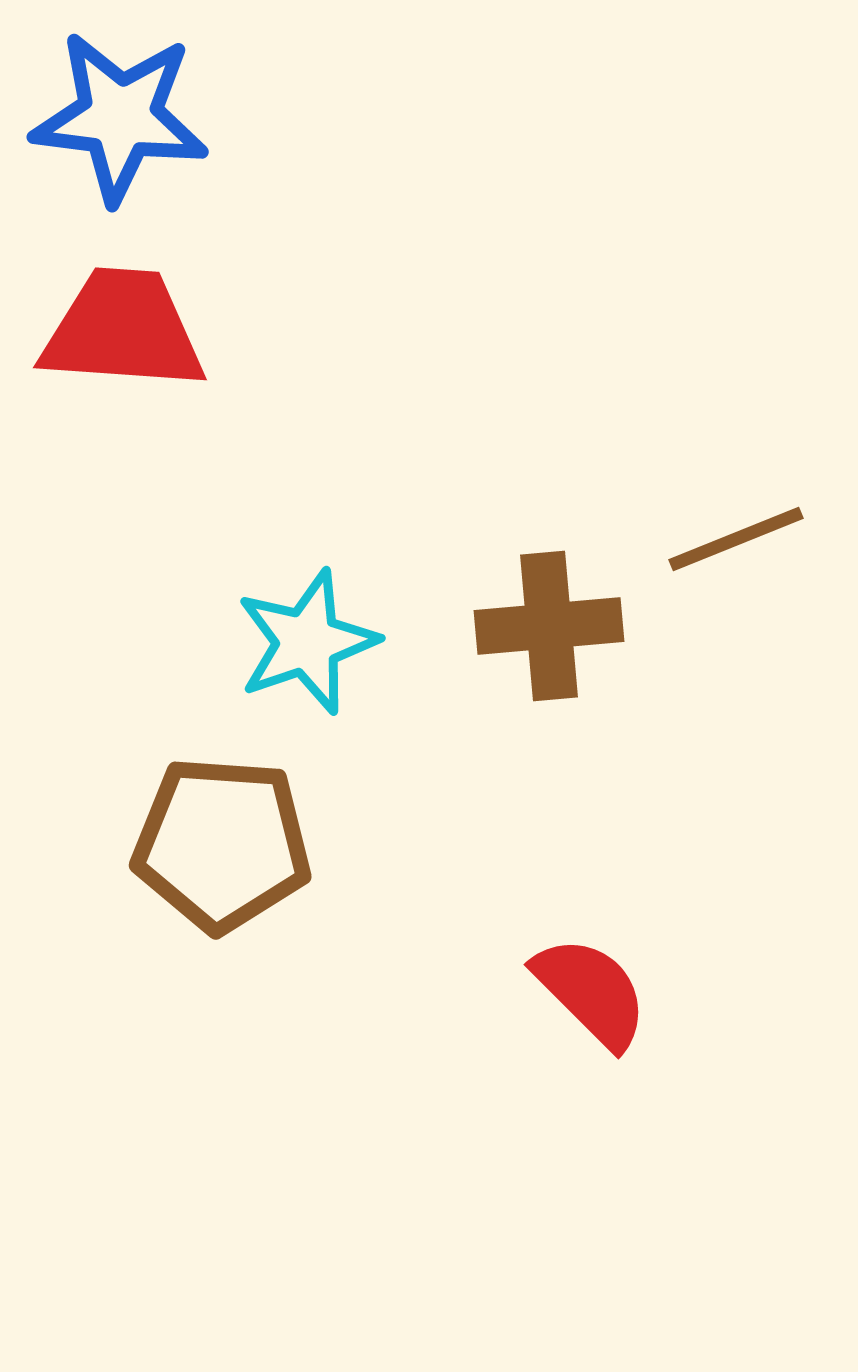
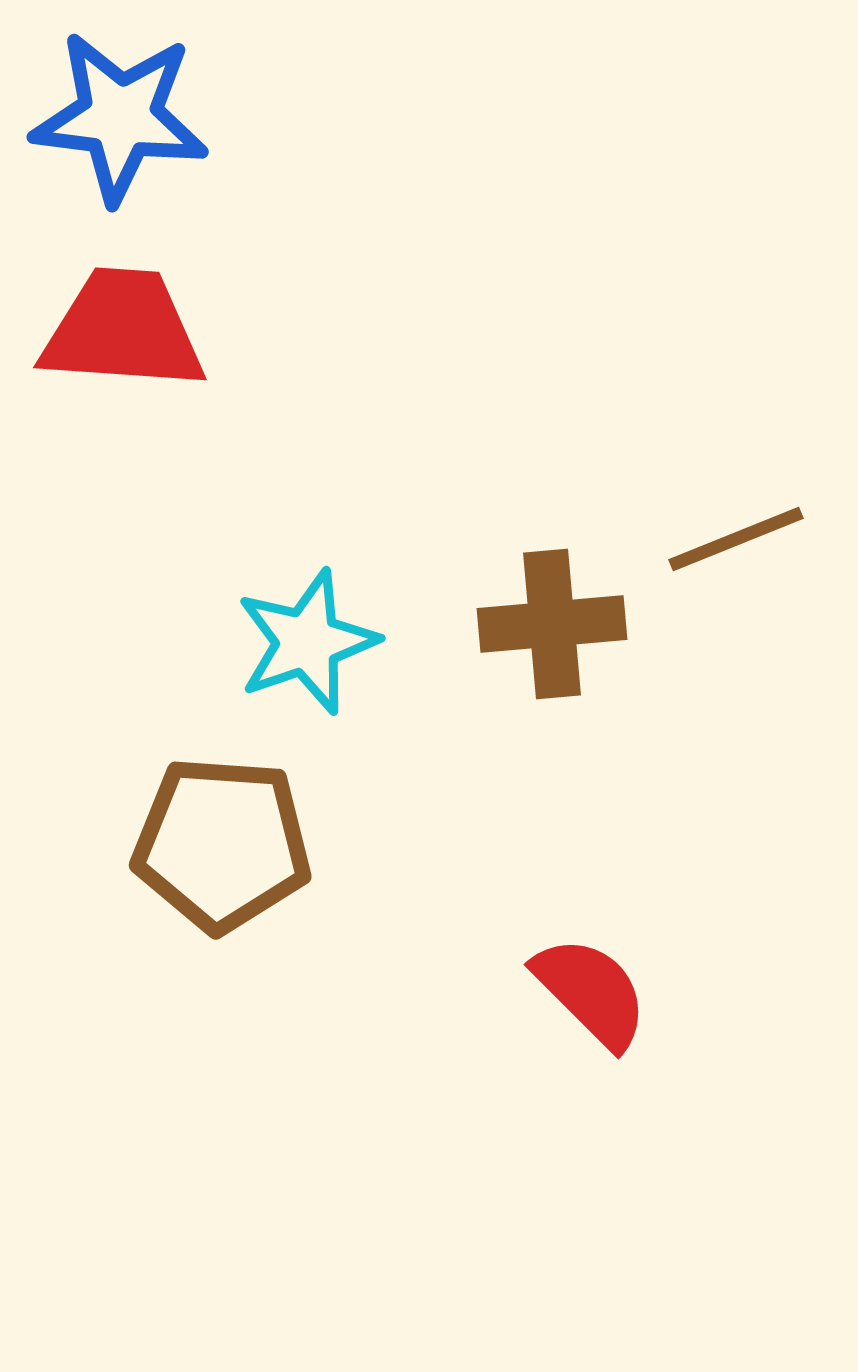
brown cross: moved 3 px right, 2 px up
